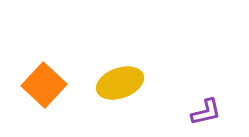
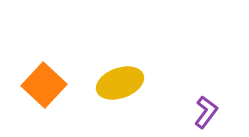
purple L-shape: rotated 40 degrees counterclockwise
